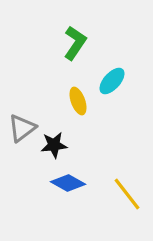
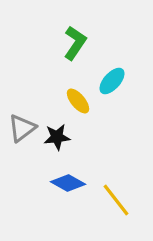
yellow ellipse: rotated 20 degrees counterclockwise
black star: moved 3 px right, 8 px up
yellow line: moved 11 px left, 6 px down
